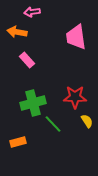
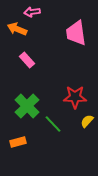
orange arrow: moved 3 px up; rotated 12 degrees clockwise
pink trapezoid: moved 4 px up
green cross: moved 6 px left, 3 px down; rotated 30 degrees counterclockwise
yellow semicircle: rotated 104 degrees counterclockwise
